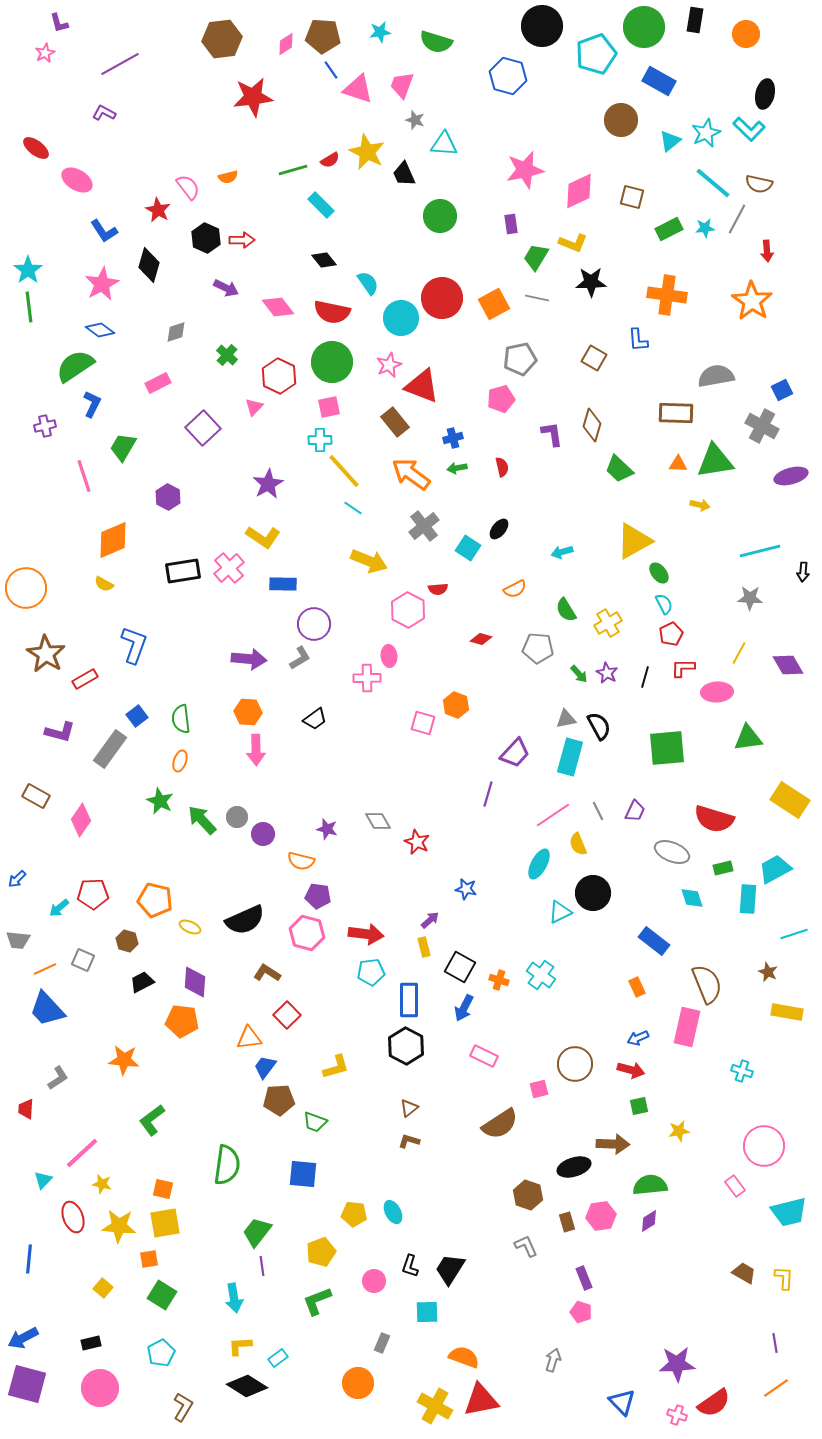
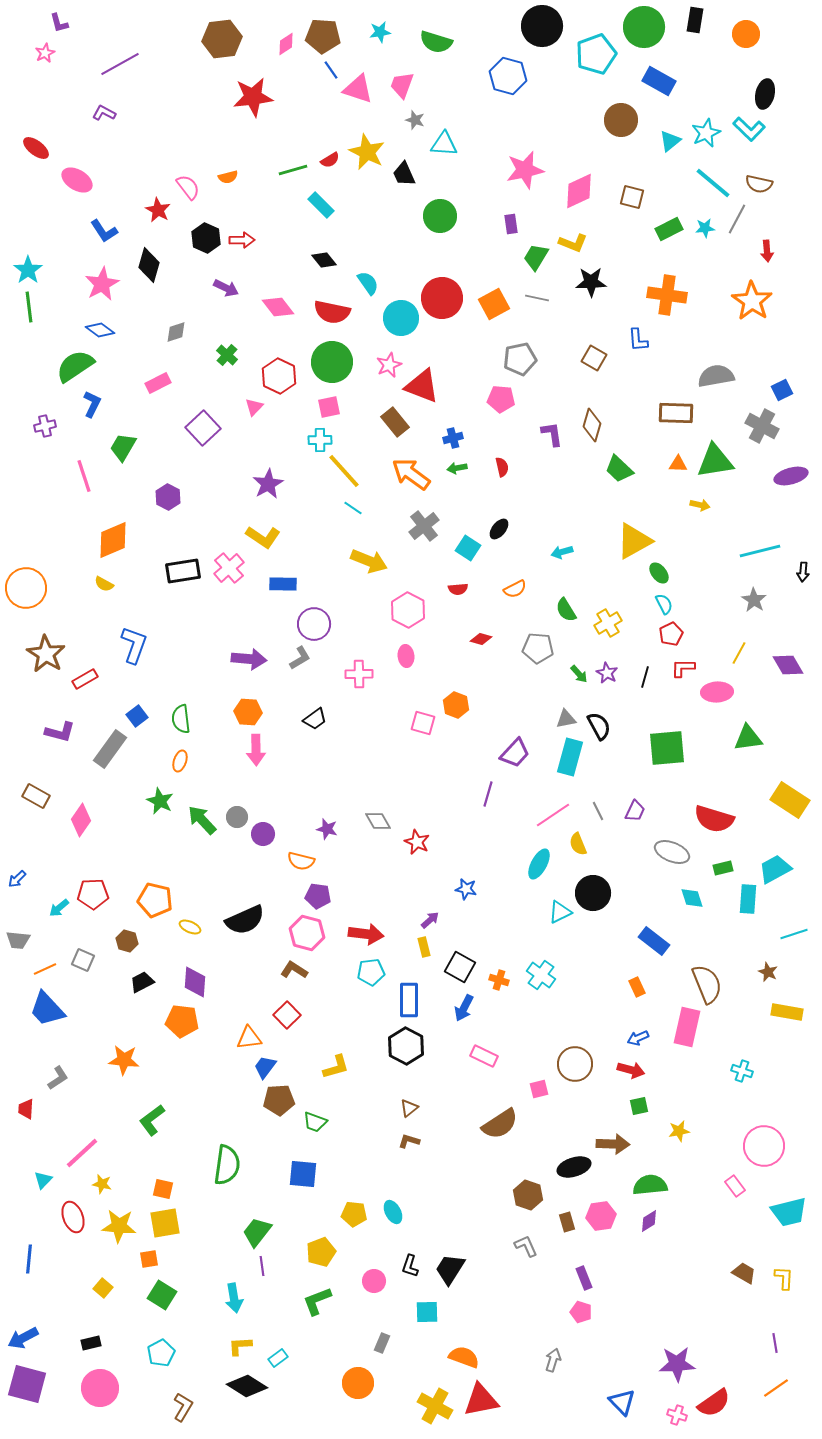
pink pentagon at (501, 399): rotated 20 degrees clockwise
red semicircle at (438, 589): moved 20 px right
gray star at (750, 598): moved 4 px right, 2 px down; rotated 30 degrees clockwise
pink ellipse at (389, 656): moved 17 px right
pink cross at (367, 678): moved 8 px left, 4 px up
brown L-shape at (267, 973): moved 27 px right, 3 px up
